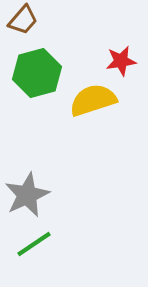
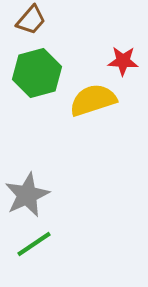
brown trapezoid: moved 8 px right
red star: moved 2 px right; rotated 12 degrees clockwise
